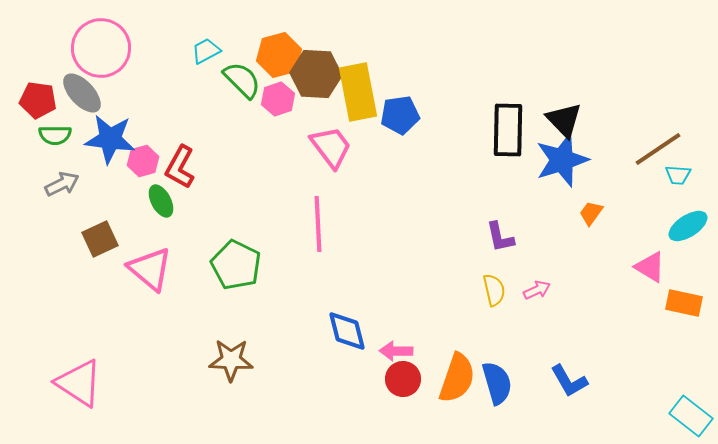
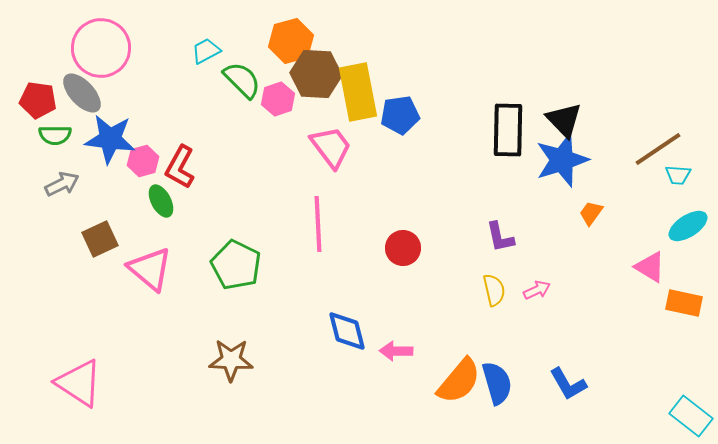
orange hexagon at (279, 55): moved 12 px right, 14 px up
orange semicircle at (457, 378): moved 2 px right, 3 px down; rotated 21 degrees clockwise
red circle at (403, 379): moved 131 px up
blue L-shape at (569, 381): moved 1 px left, 3 px down
